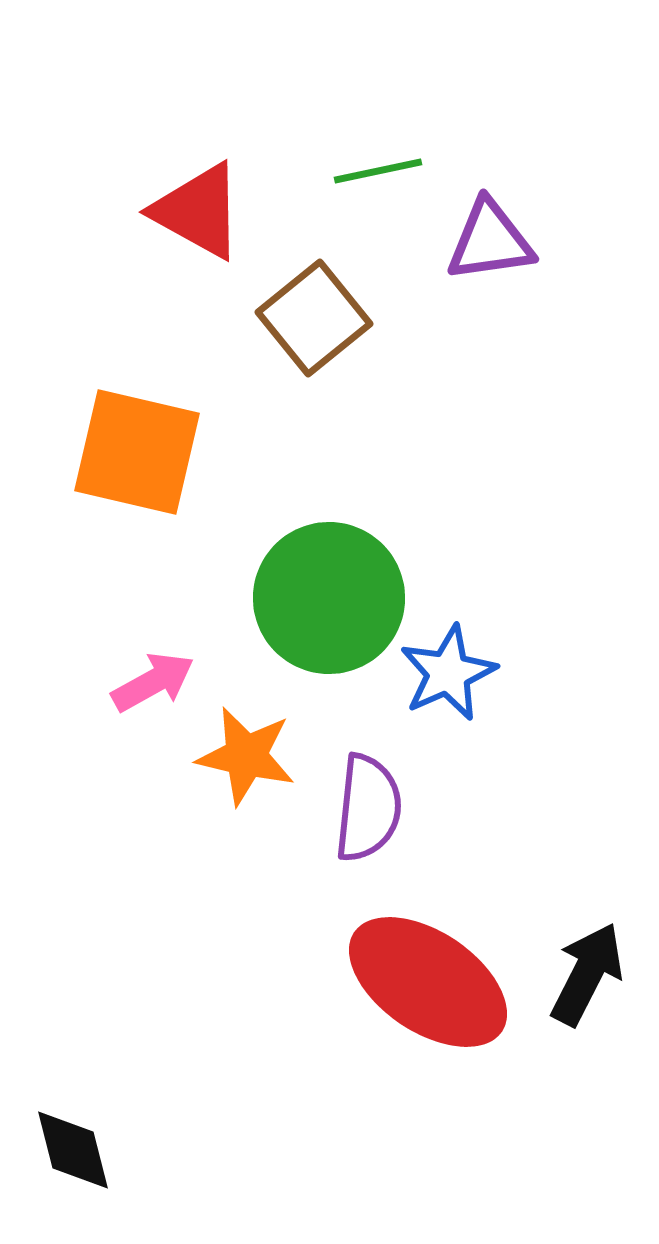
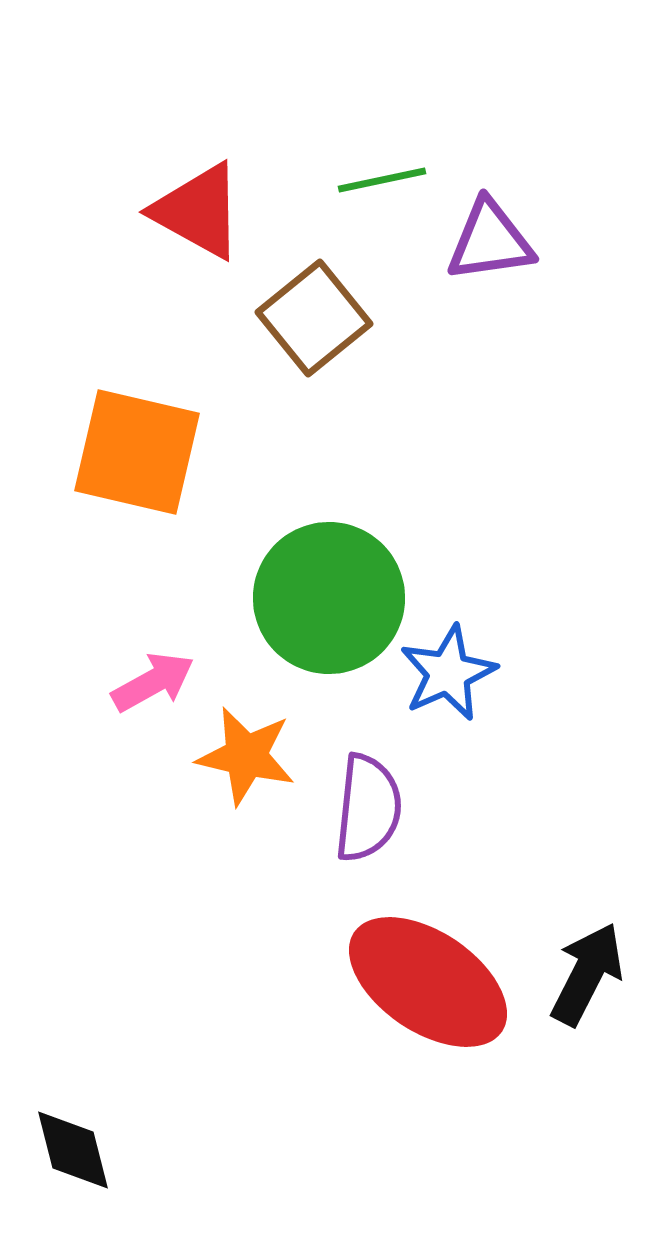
green line: moved 4 px right, 9 px down
